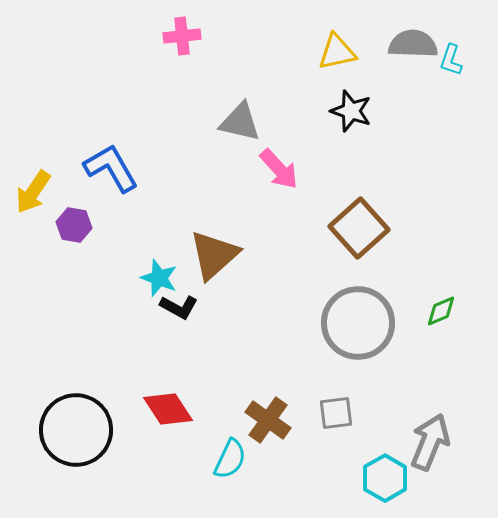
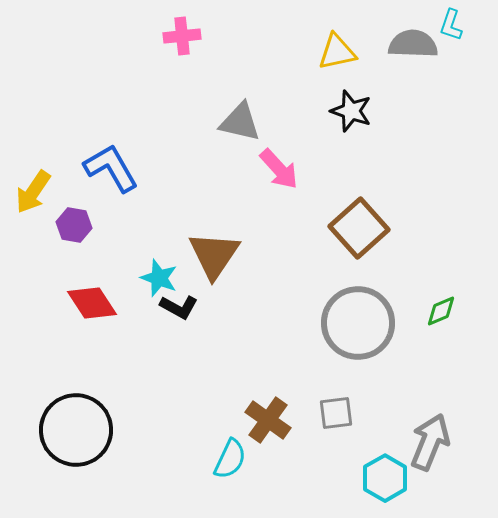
cyan L-shape: moved 35 px up
brown triangle: rotated 14 degrees counterclockwise
red diamond: moved 76 px left, 106 px up
